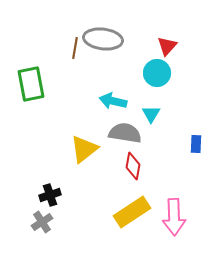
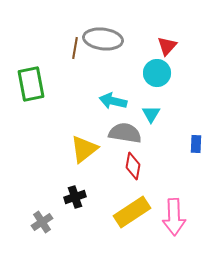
black cross: moved 25 px right, 2 px down
